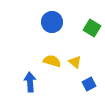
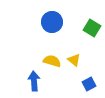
yellow triangle: moved 1 px left, 2 px up
blue arrow: moved 4 px right, 1 px up
